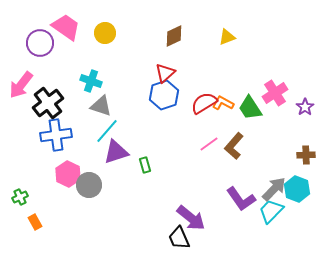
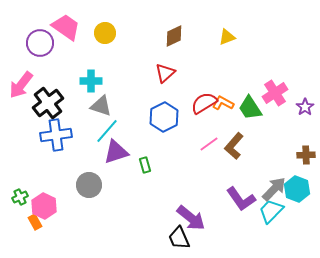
cyan cross: rotated 20 degrees counterclockwise
blue hexagon: moved 22 px down; rotated 8 degrees counterclockwise
pink hexagon: moved 24 px left, 32 px down
